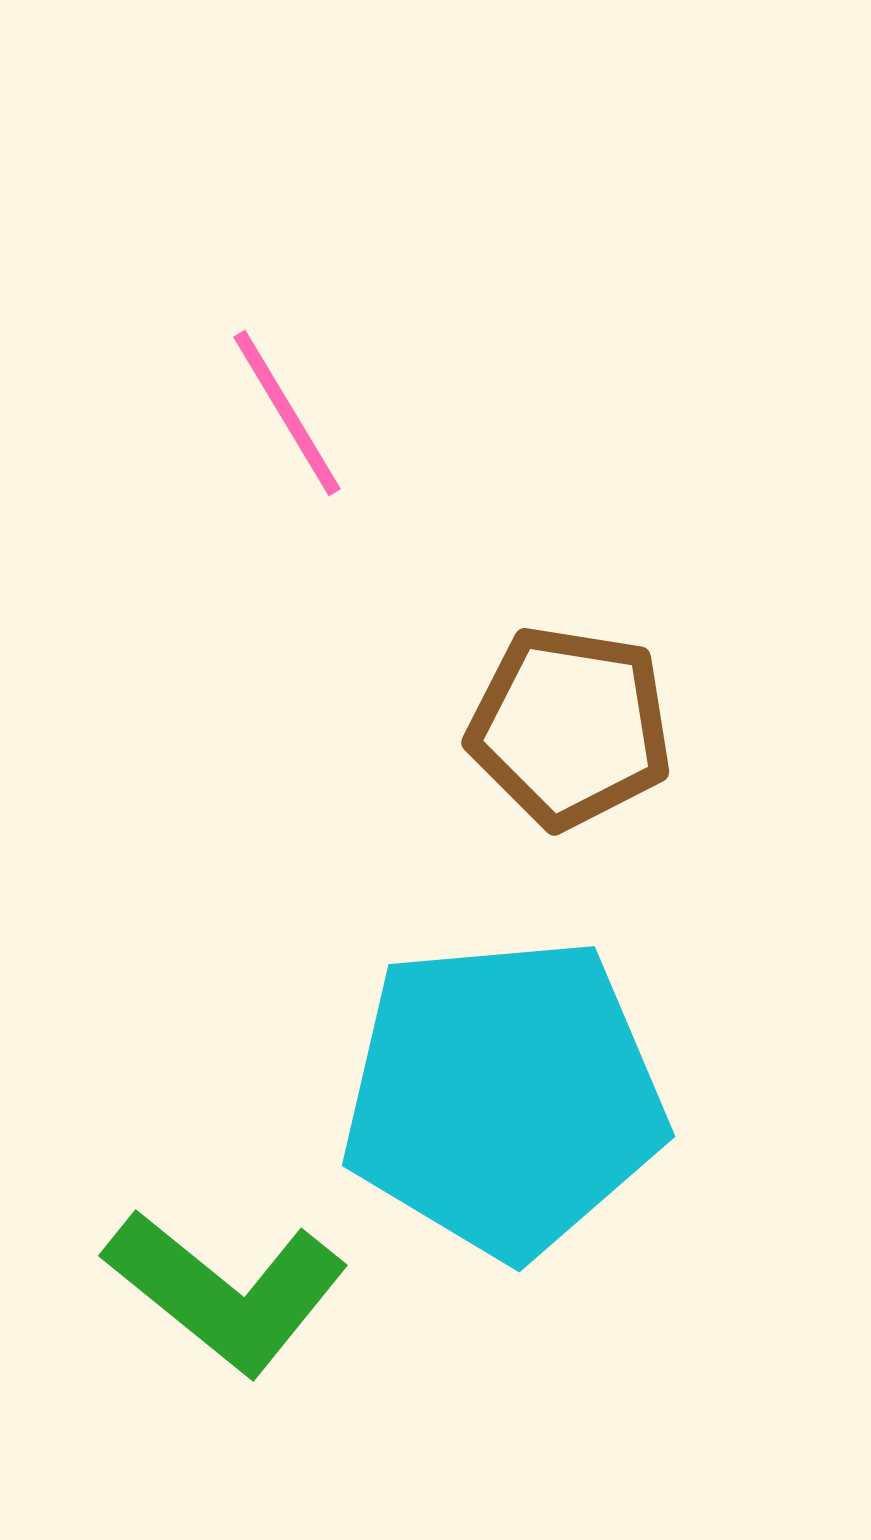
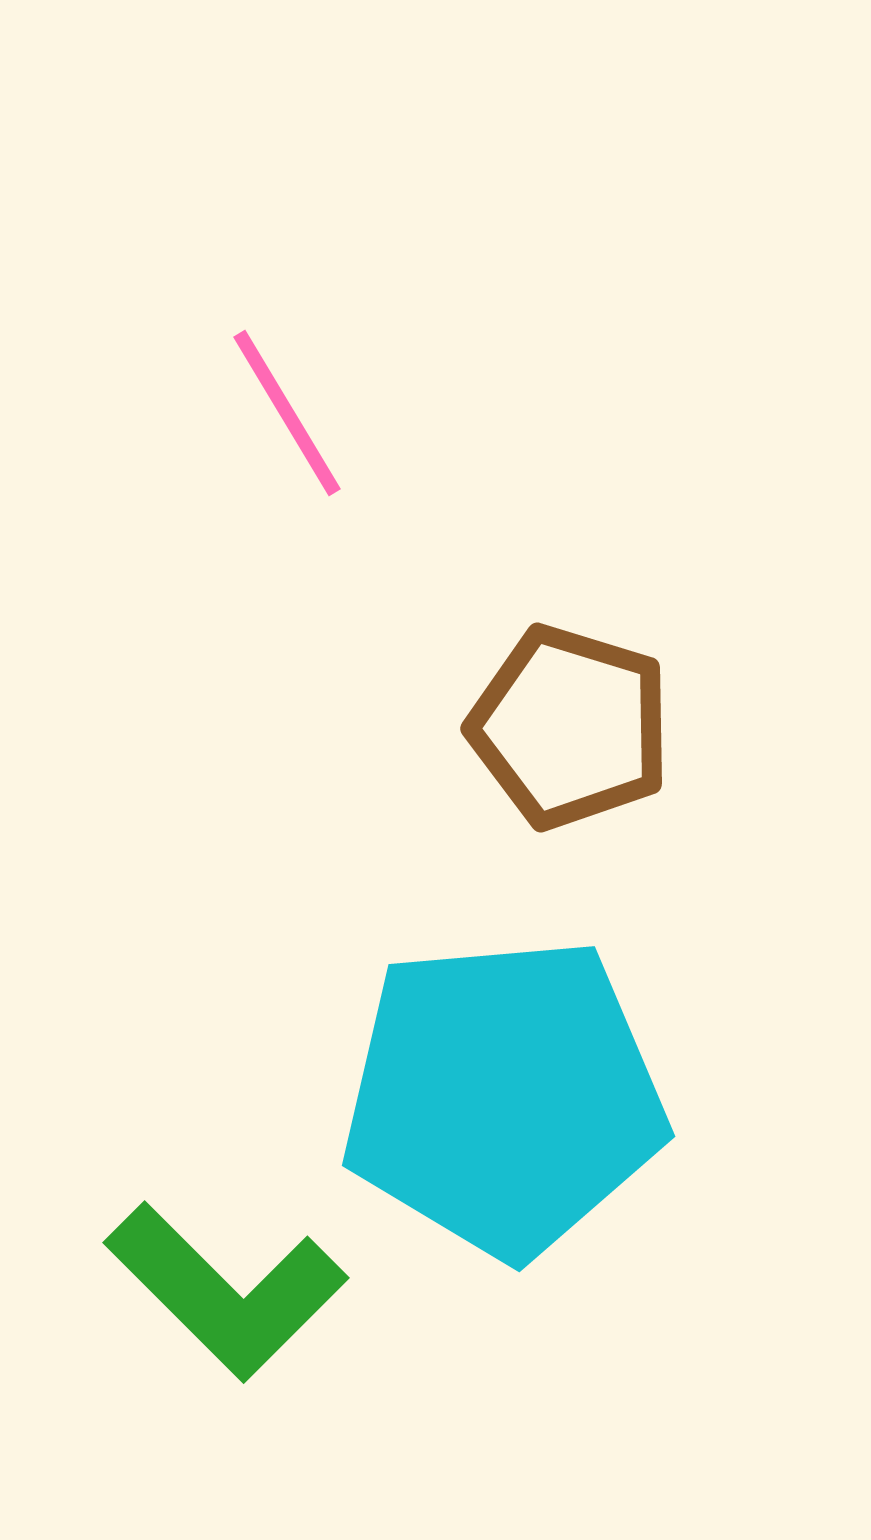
brown pentagon: rotated 8 degrees clockwise
green L-shape: rotated 6 degrees clockwise
